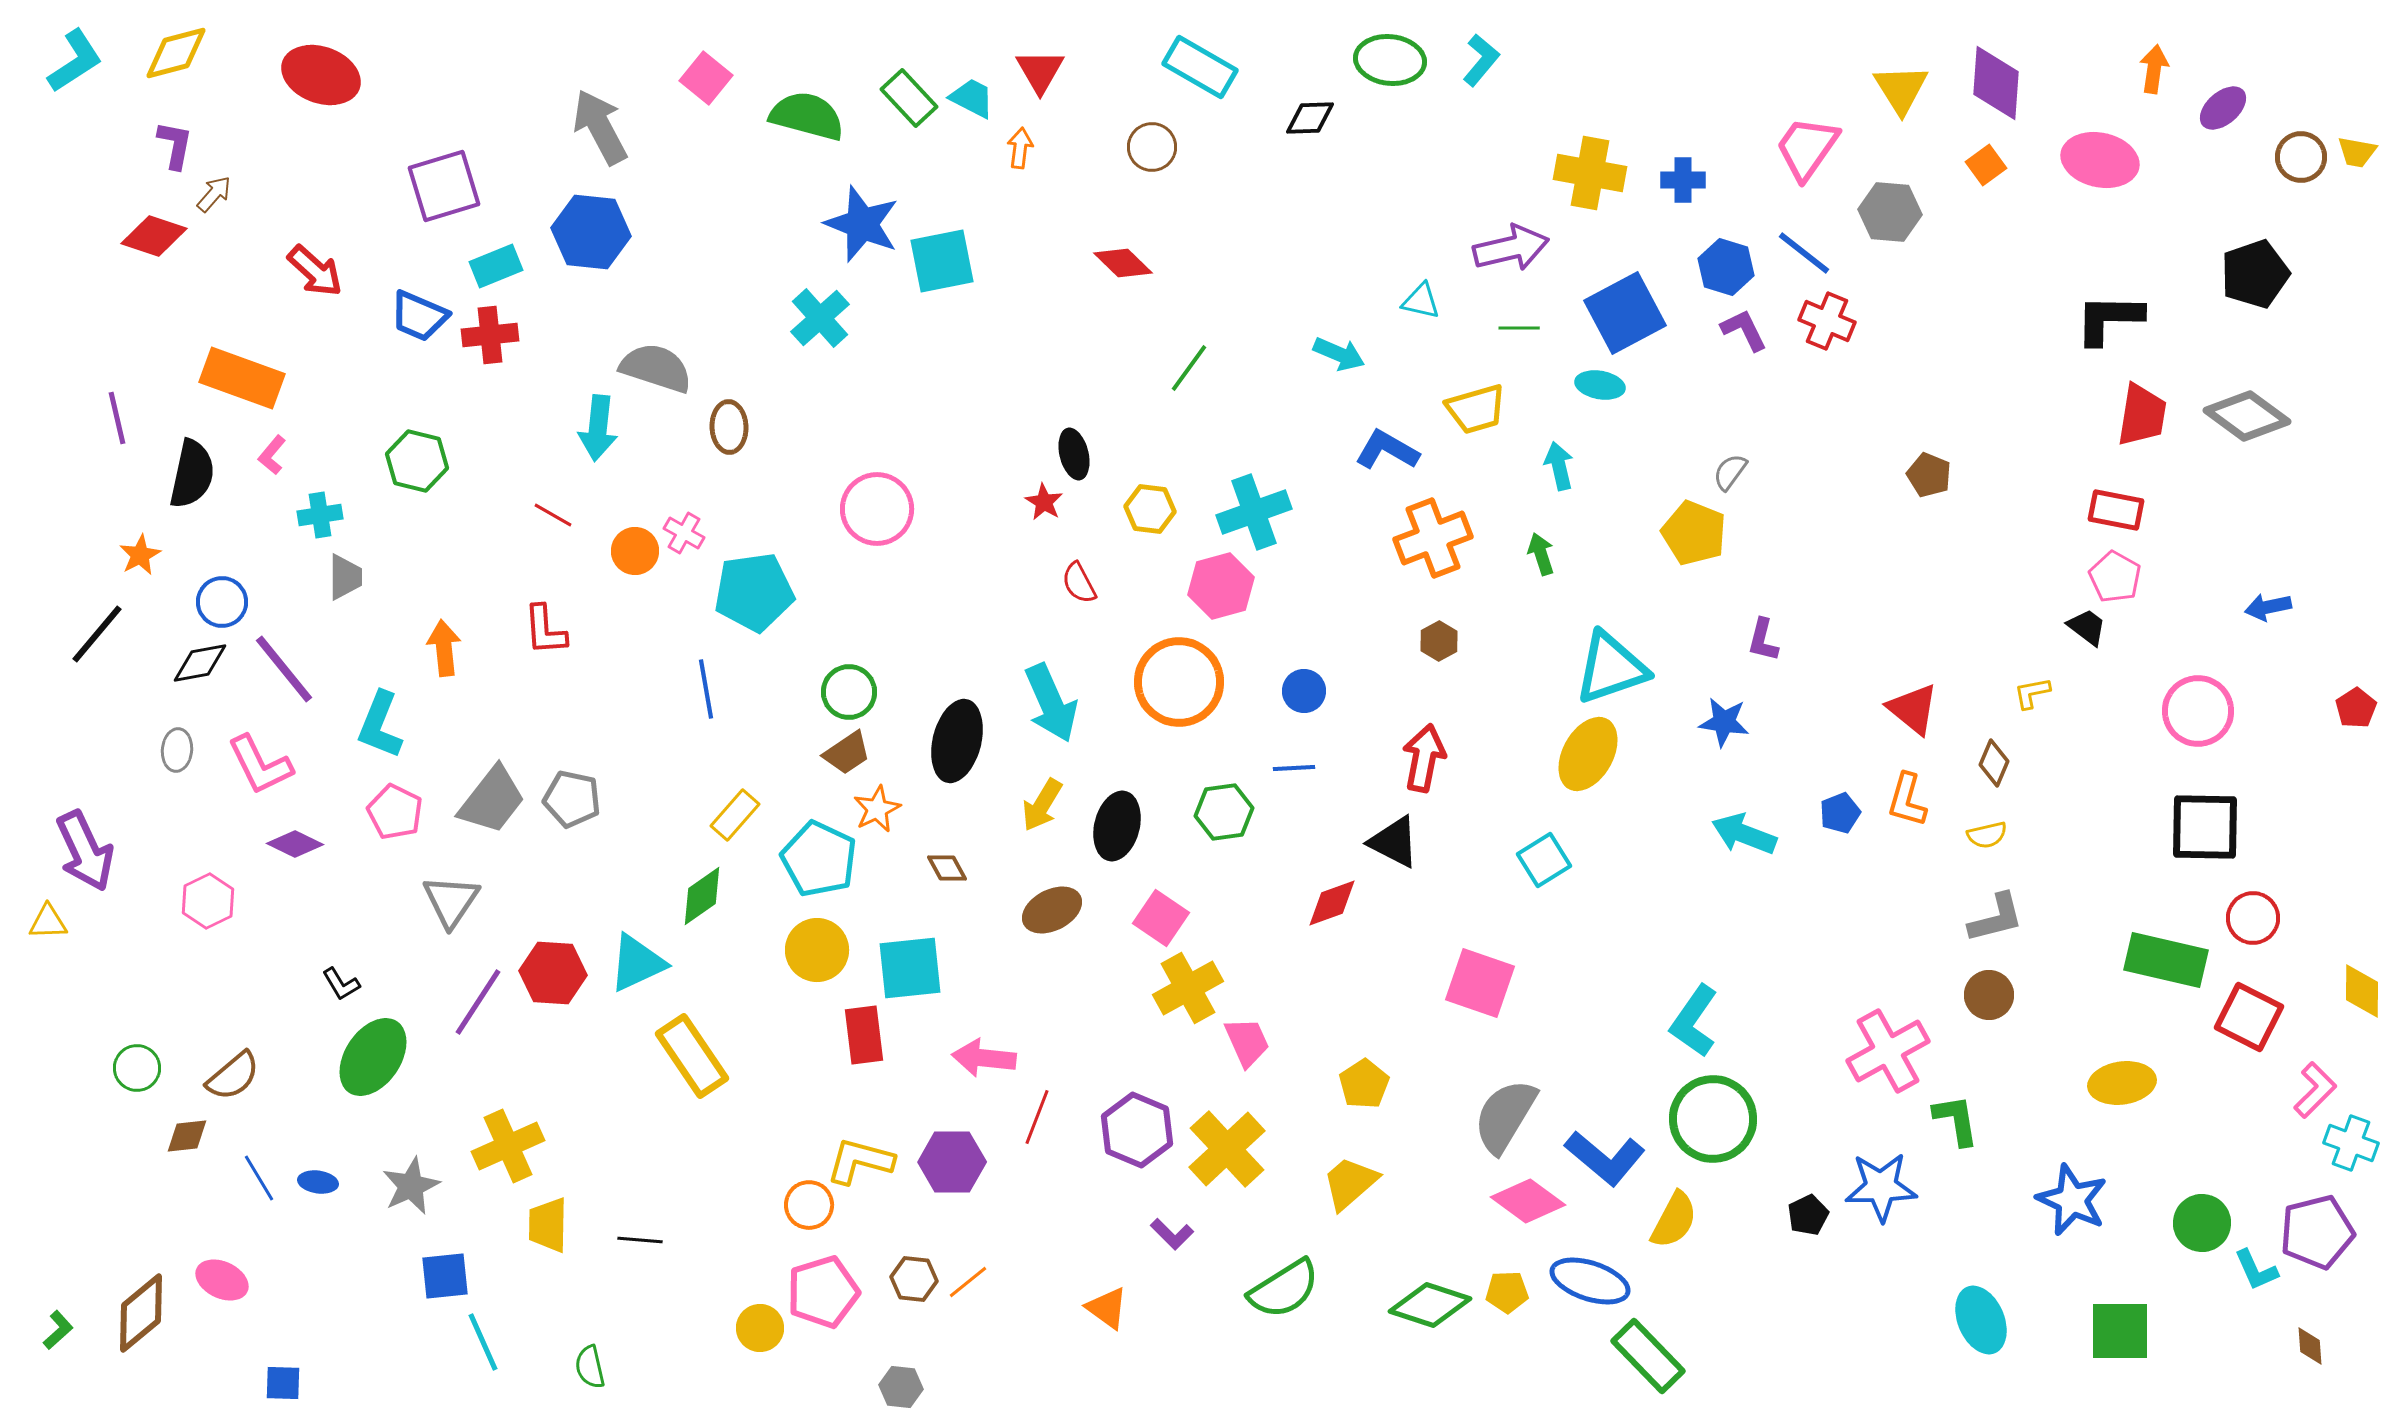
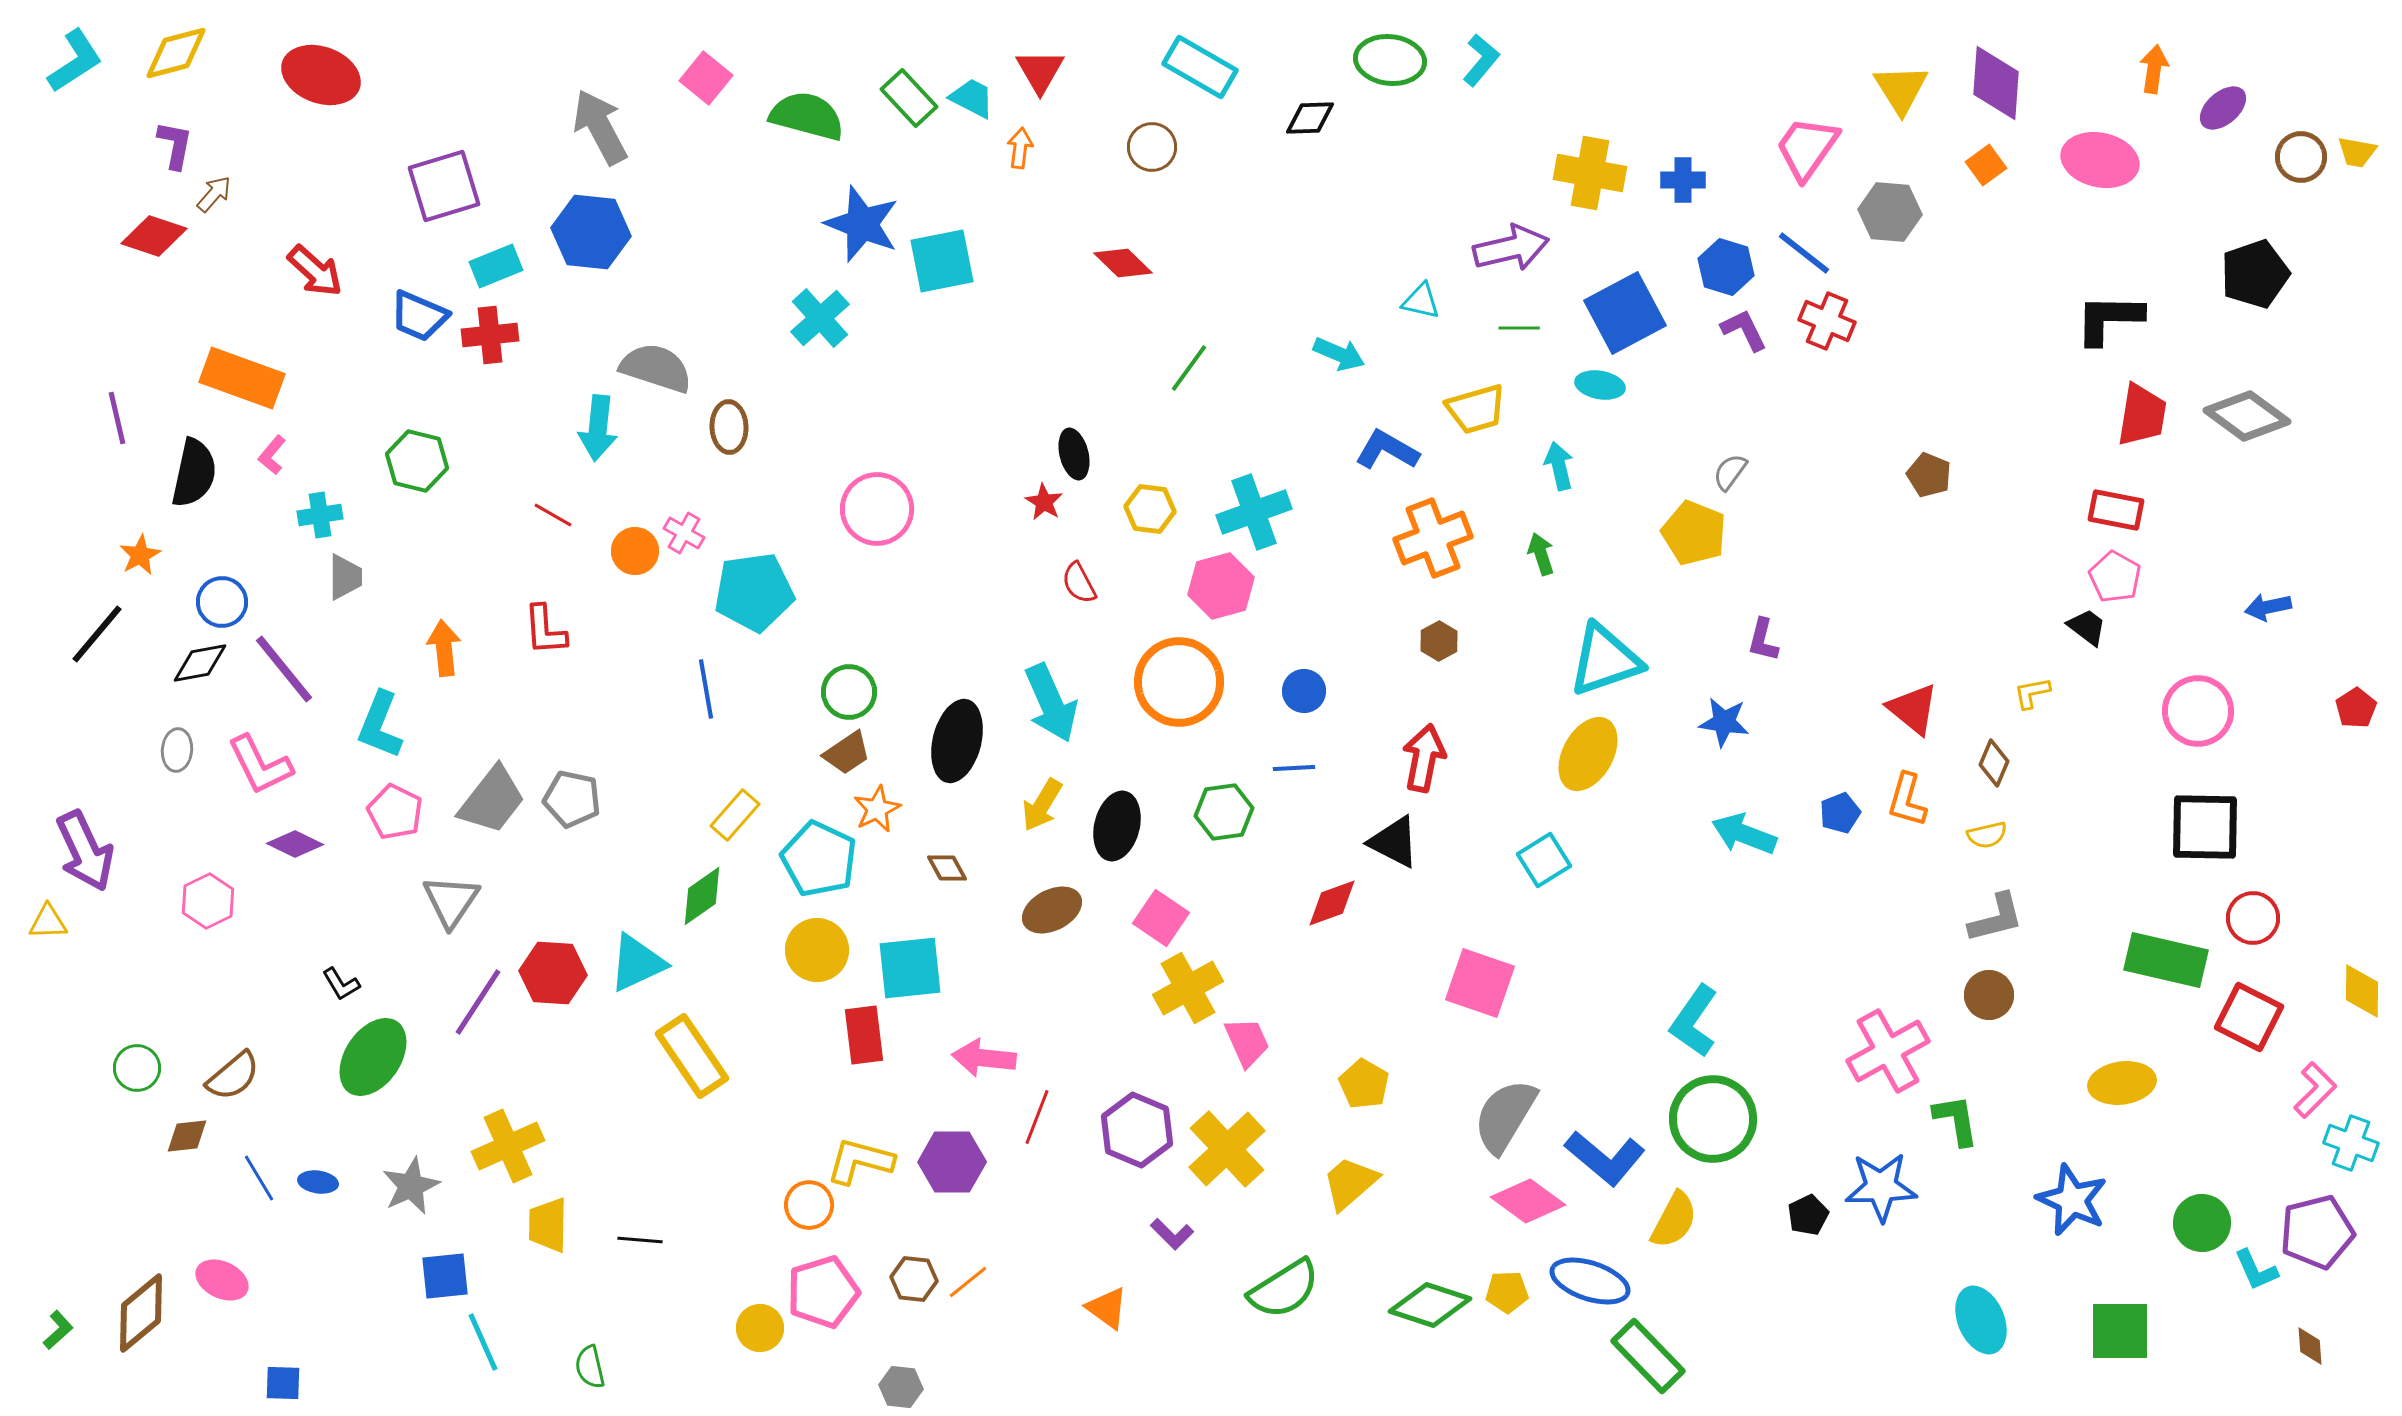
black semicircle at (192, 474): moved 2 px right, 1 px up
cyan triangle at (1611, 668): moved 6 px left, 8 px up
yellow pentagon at (1364, 1084): rotated 9 degrees counterclockwise
